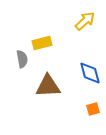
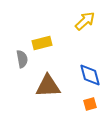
blue diamond: moved 2 px down
orange square: moved 3 px left, 5 px up
